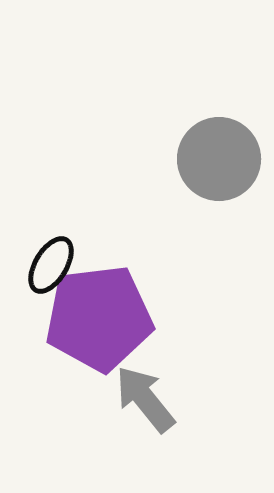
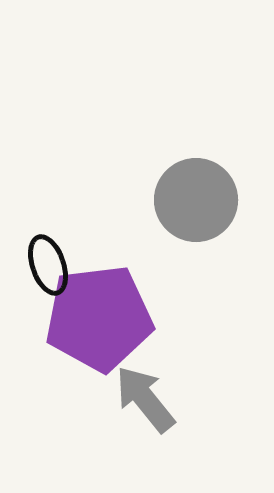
gray circle: moved 23 px left, 41 px down
black ellipse: moved 3 px left; rotated 50 degrees counterclockwise
